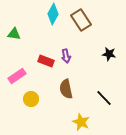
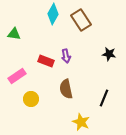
black line: rotated 66 degrees clockwise
